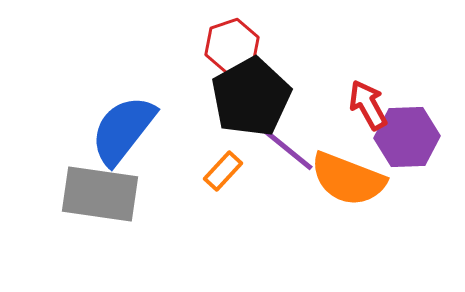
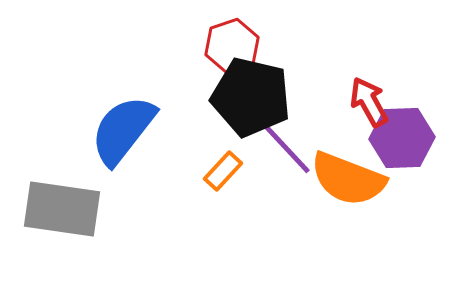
black pentagon: rotated 30 degrees counterclockwise
red arrow: moved 1 px right, 3 px up
purple hexagon: moved 5 px left, 1 px down
purple line: rotated 8 degrees clockwise
gray rectangle: moved 38 px left, 15 px down
